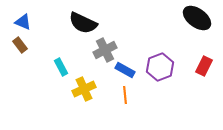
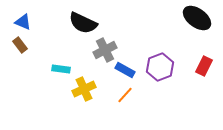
cyan rectangle: moved 2 px down; rotated 54 degrees counterclockwise
orange line: rotated 48 degrees clockwise
